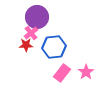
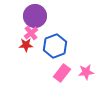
purple circle: moved 2 px left, 1 px up
blue hexagon: moved 1 px right, 1 px up; rotated 15 degrees counterclockwise
pink star: rotated 28 degrees clockwise
